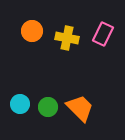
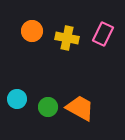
cyan circle: moved 3 px left, 5 px up
orange trapezoid: rotated 16 degrees counterclockwise
